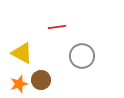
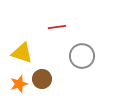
yellow triangle: rotated 10 degrees counterclockwise
brown circle: moved 1 px right, 1 px up
